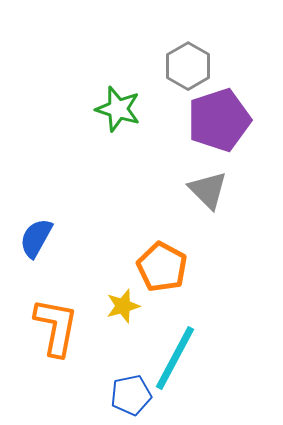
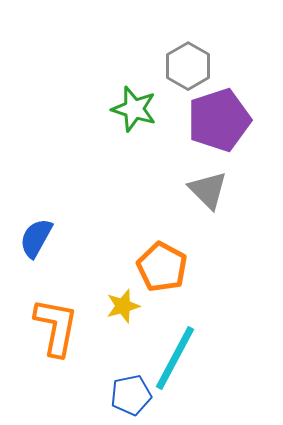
green star: moved 16 px right
